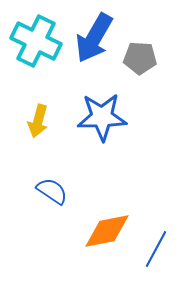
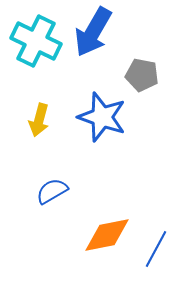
blue arrow: moved 1 px left, 6 px up
gray pentagon: moved 2 px right, 17 px down; rotated 8 degrees clockwise
blue star: rotated 21 degrees clockwise
yellow arrow: moved 1 px right, 1 px up
blue semicircle: rotated 64 degrees counterclockwise
orange diamond: moved 4 px down
